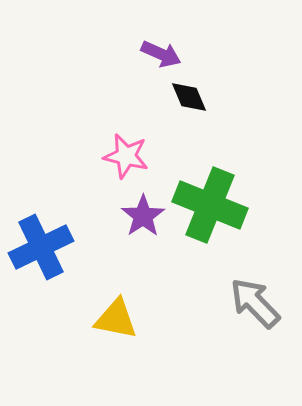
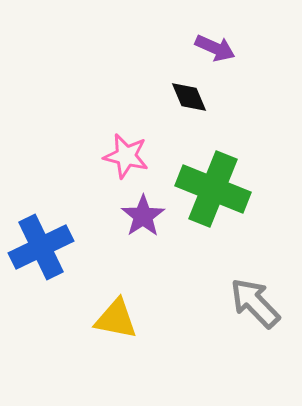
purple arrow: moved 54 px right, 6 px up
green cross: moved 3 px right, 16 px up
